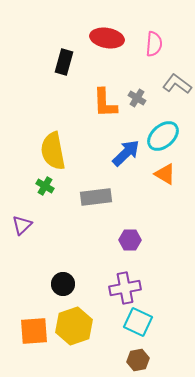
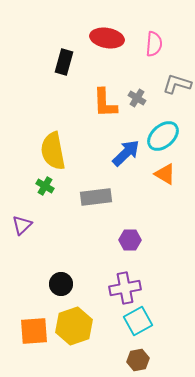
gray L-shape: rotated 20 degrees counterclockwise
black circle: moved 2 px left
cyan square: moved 1 px up; rotated 36 degrees clockwise
